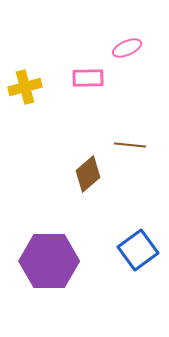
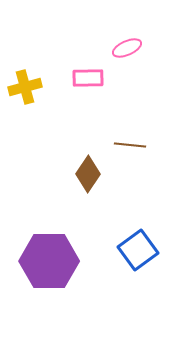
brown diamond: rotated 15 degrees counterclockwise
